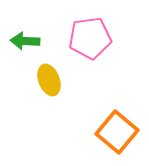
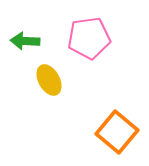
pink pentagon: moved 1 px left
yellow ellipse: rotated 8 degrees counterclockwise
